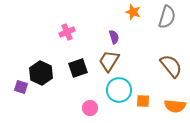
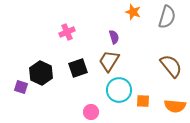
pink circle: moved 1 px right, 4 px down
